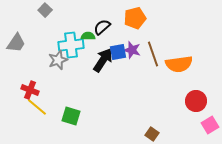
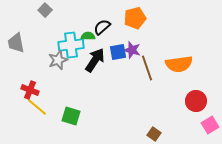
gray trapezoid: rotated 135 degrees clockwise
brown line: moved 6 px left, 14 px down
black arrow: moved 8 px left
brown square: moved 2 px right
